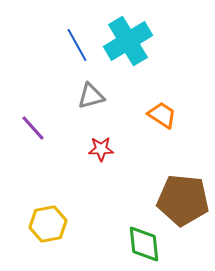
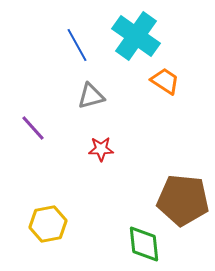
cyan cross: moved 8 px right, 5 px up; rotated 24 degrees counterclockwise
orange trapezoid: moved 3 px right, 34 px up
